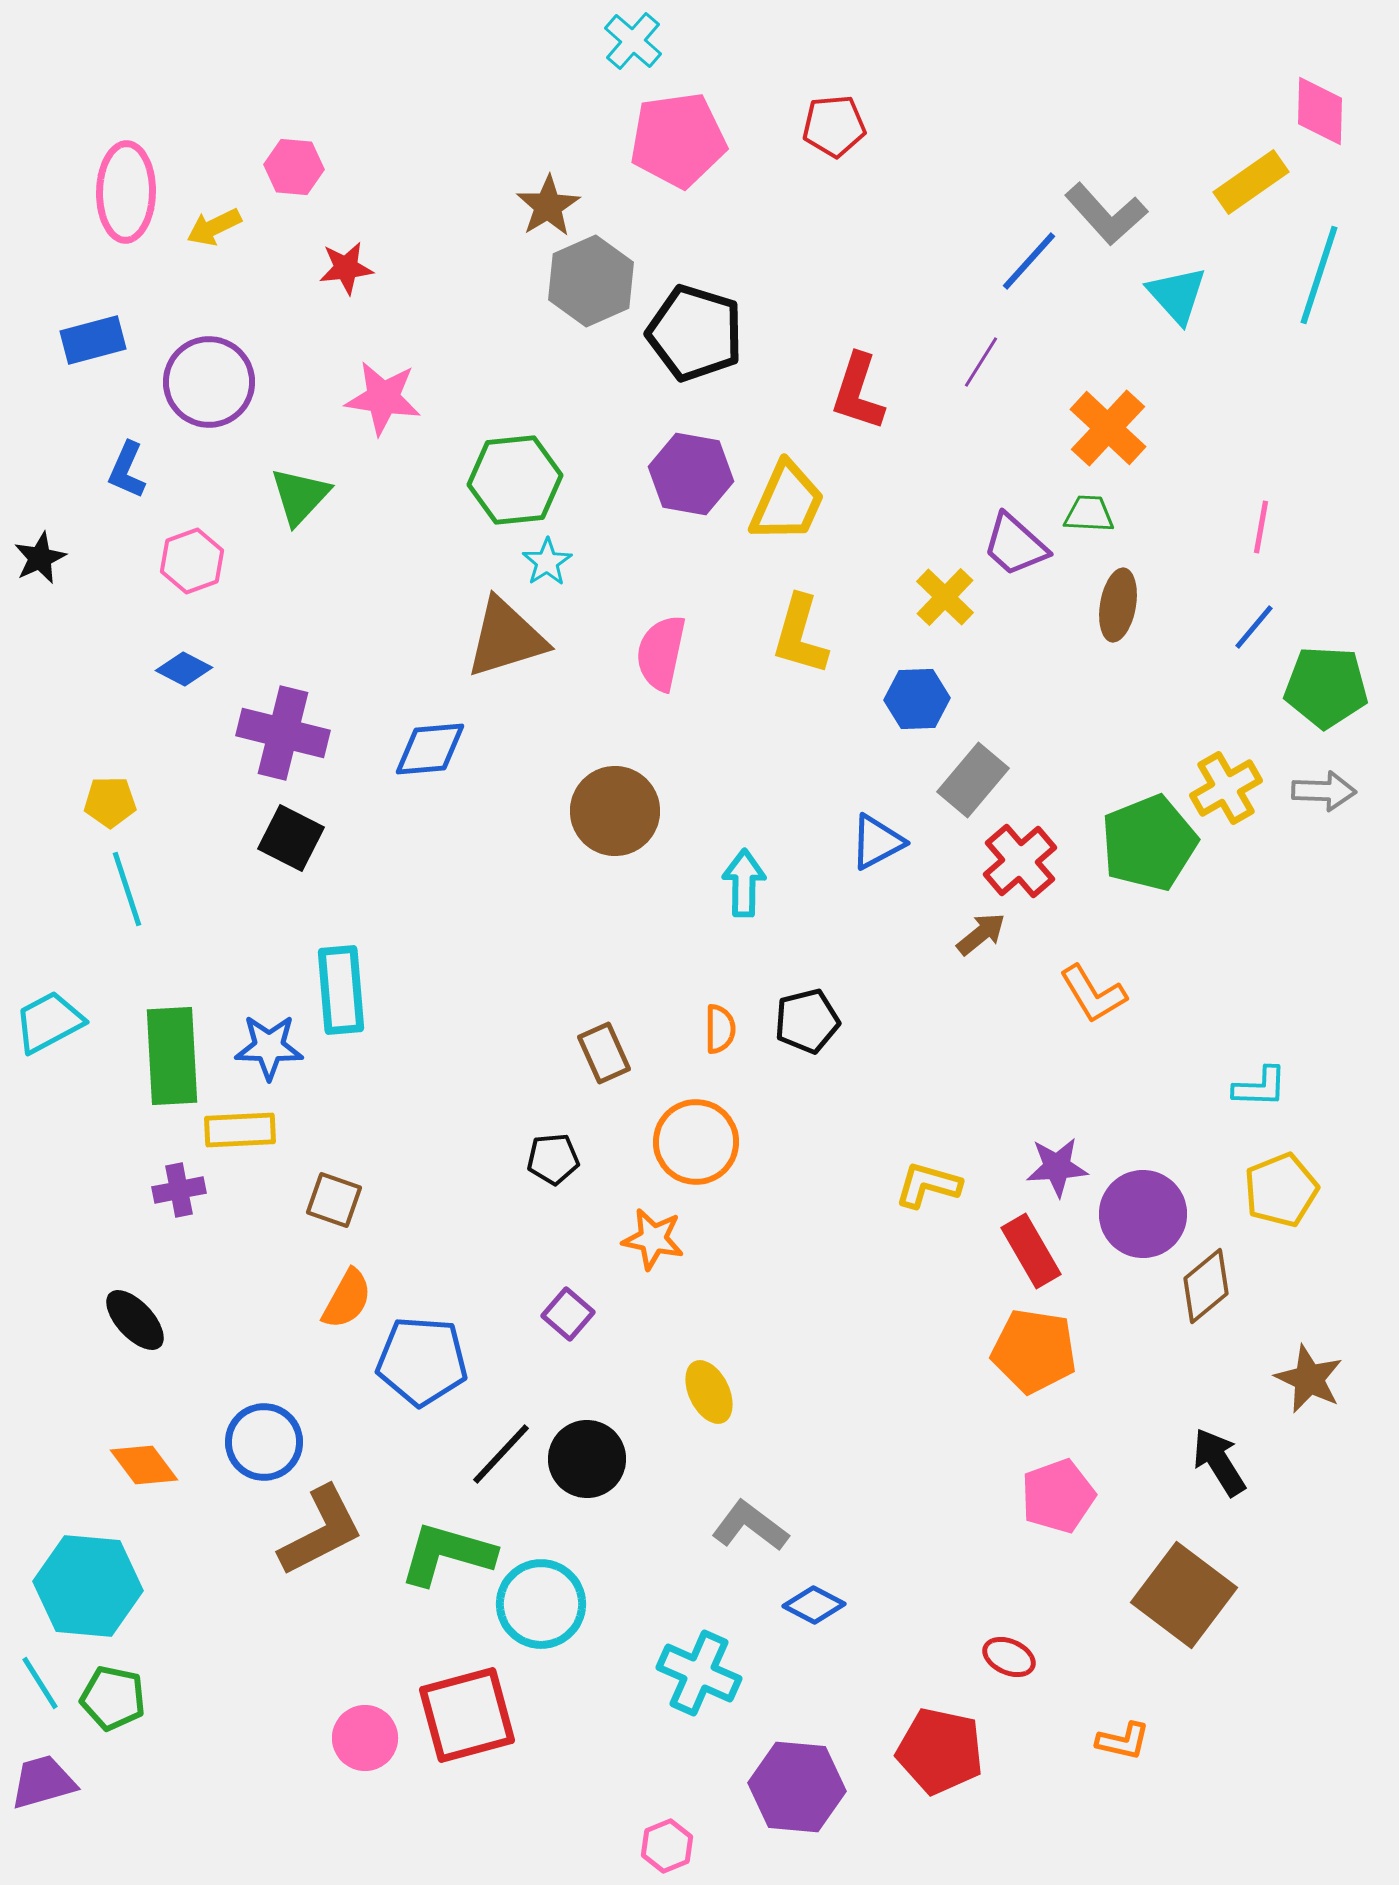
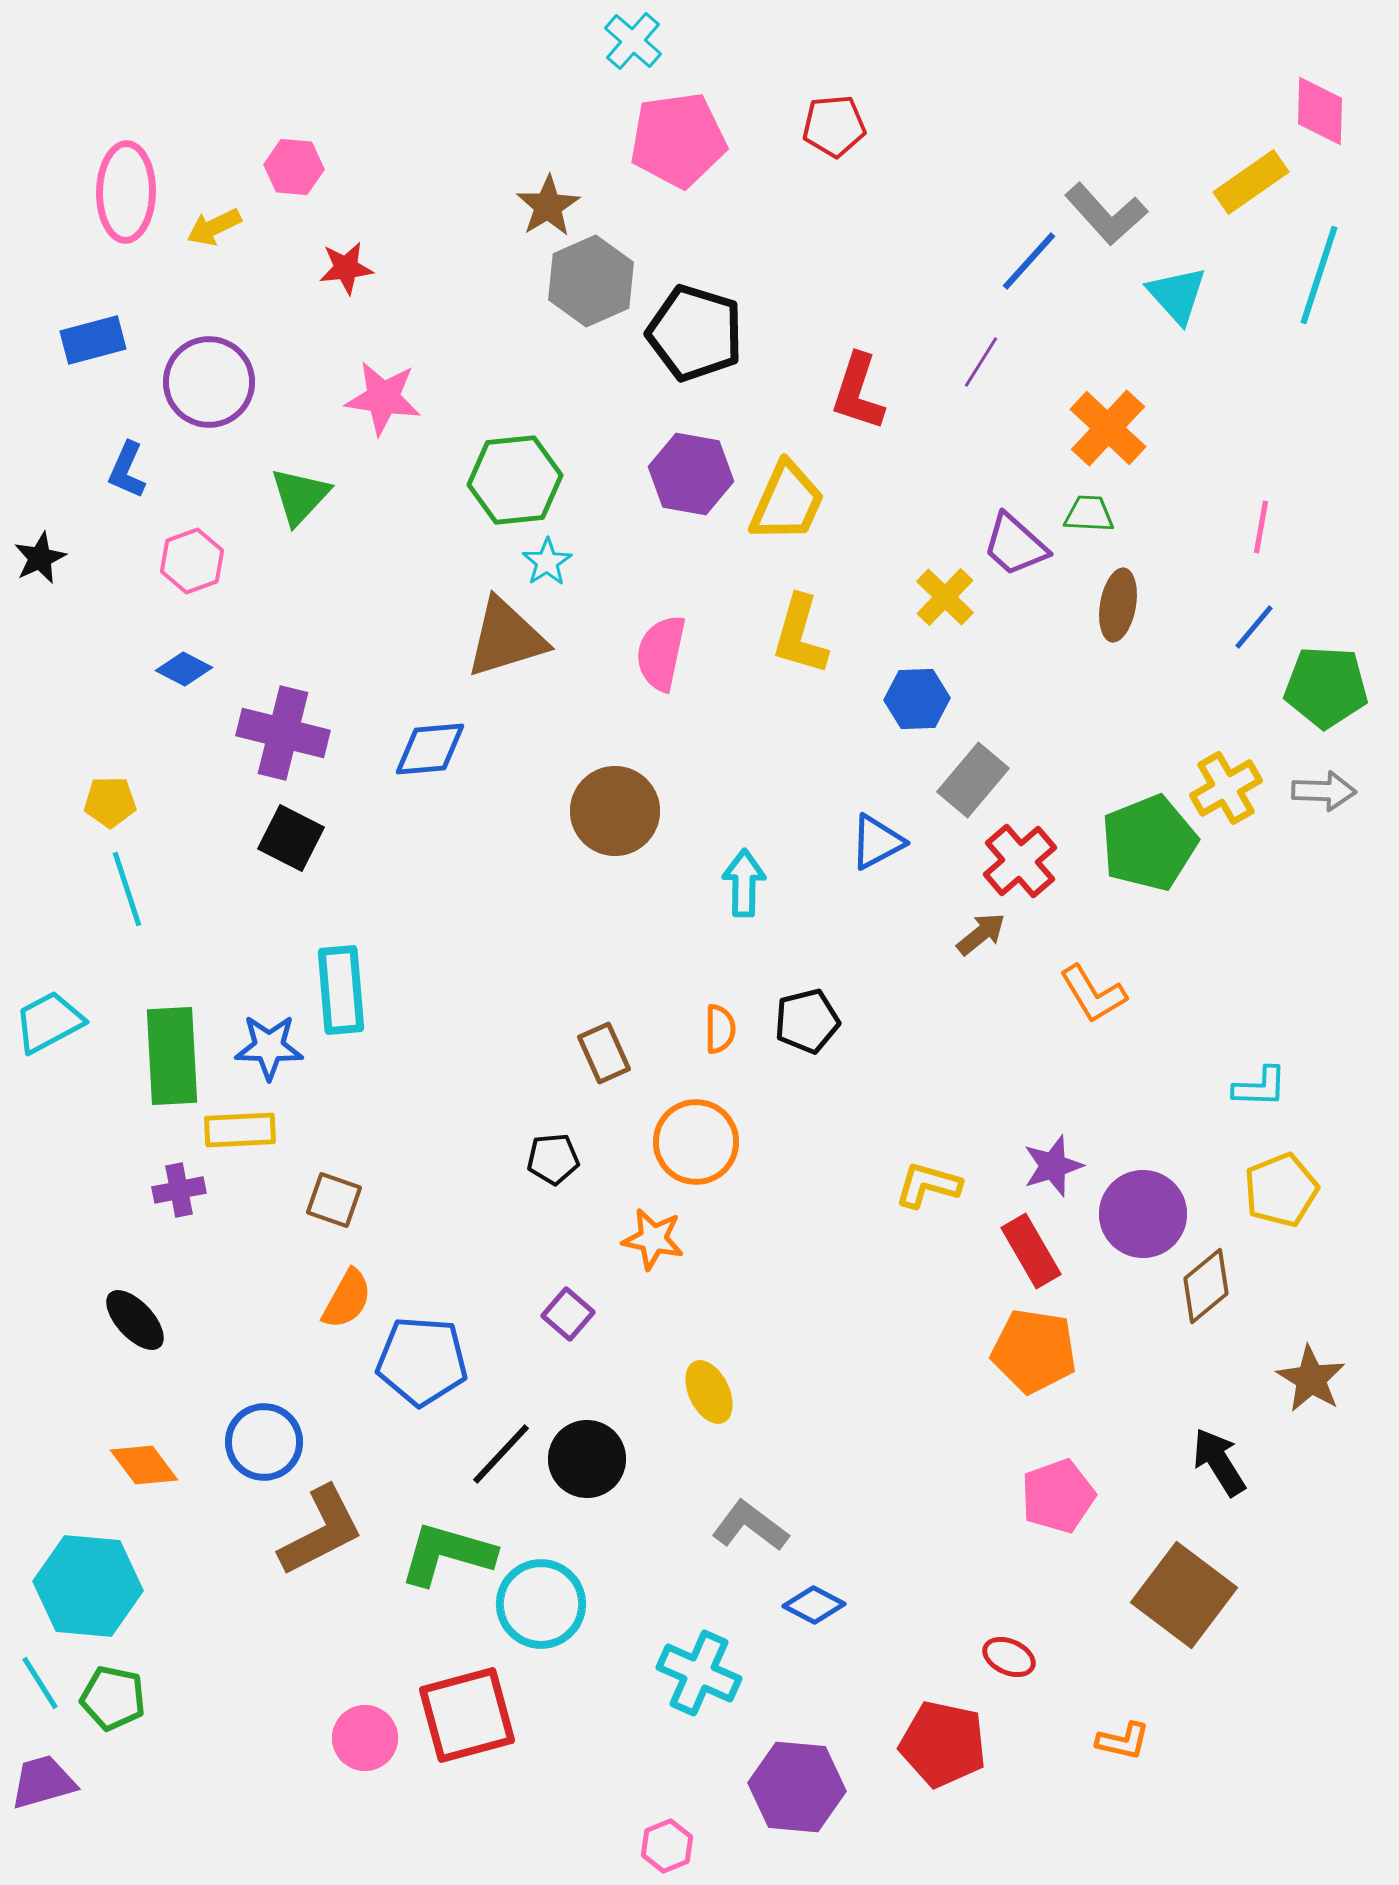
purple star at (1057, 1167): moved 4 px left, 1 px up; rotated 14 degrees counterclockwise
brown star at (1309, 1379): moved 2 px right; rotated 6 degrees clockwise
red pentagon at (940, 1751): moved 3 px right, 7 px up
